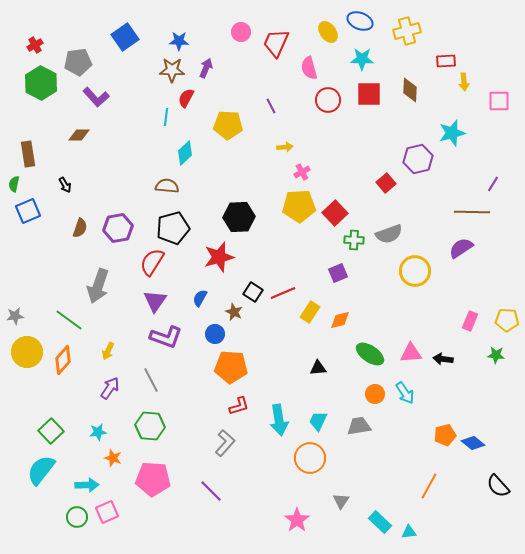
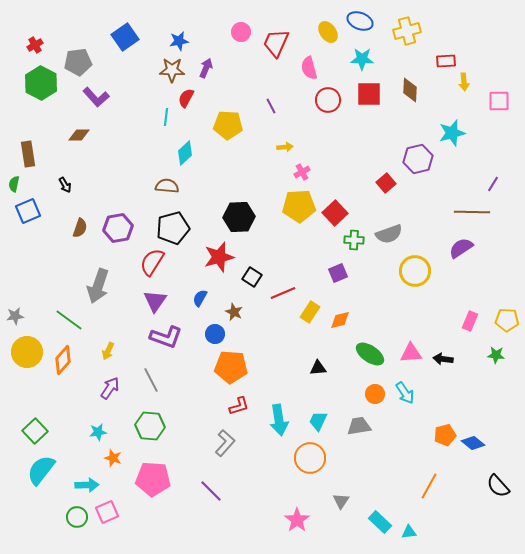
blue star at (179, 41): rotated 12 degrees counterclockwise
black square at (253, 292): moved 1 px left, 15 px up
green square at (51, 431): moved 16 px left
